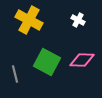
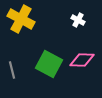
yellow cross: moved 8 px left, 1 px up
green square: moved 2 px right, 2 px down
gray line: moved 3 px left, 4 px up
